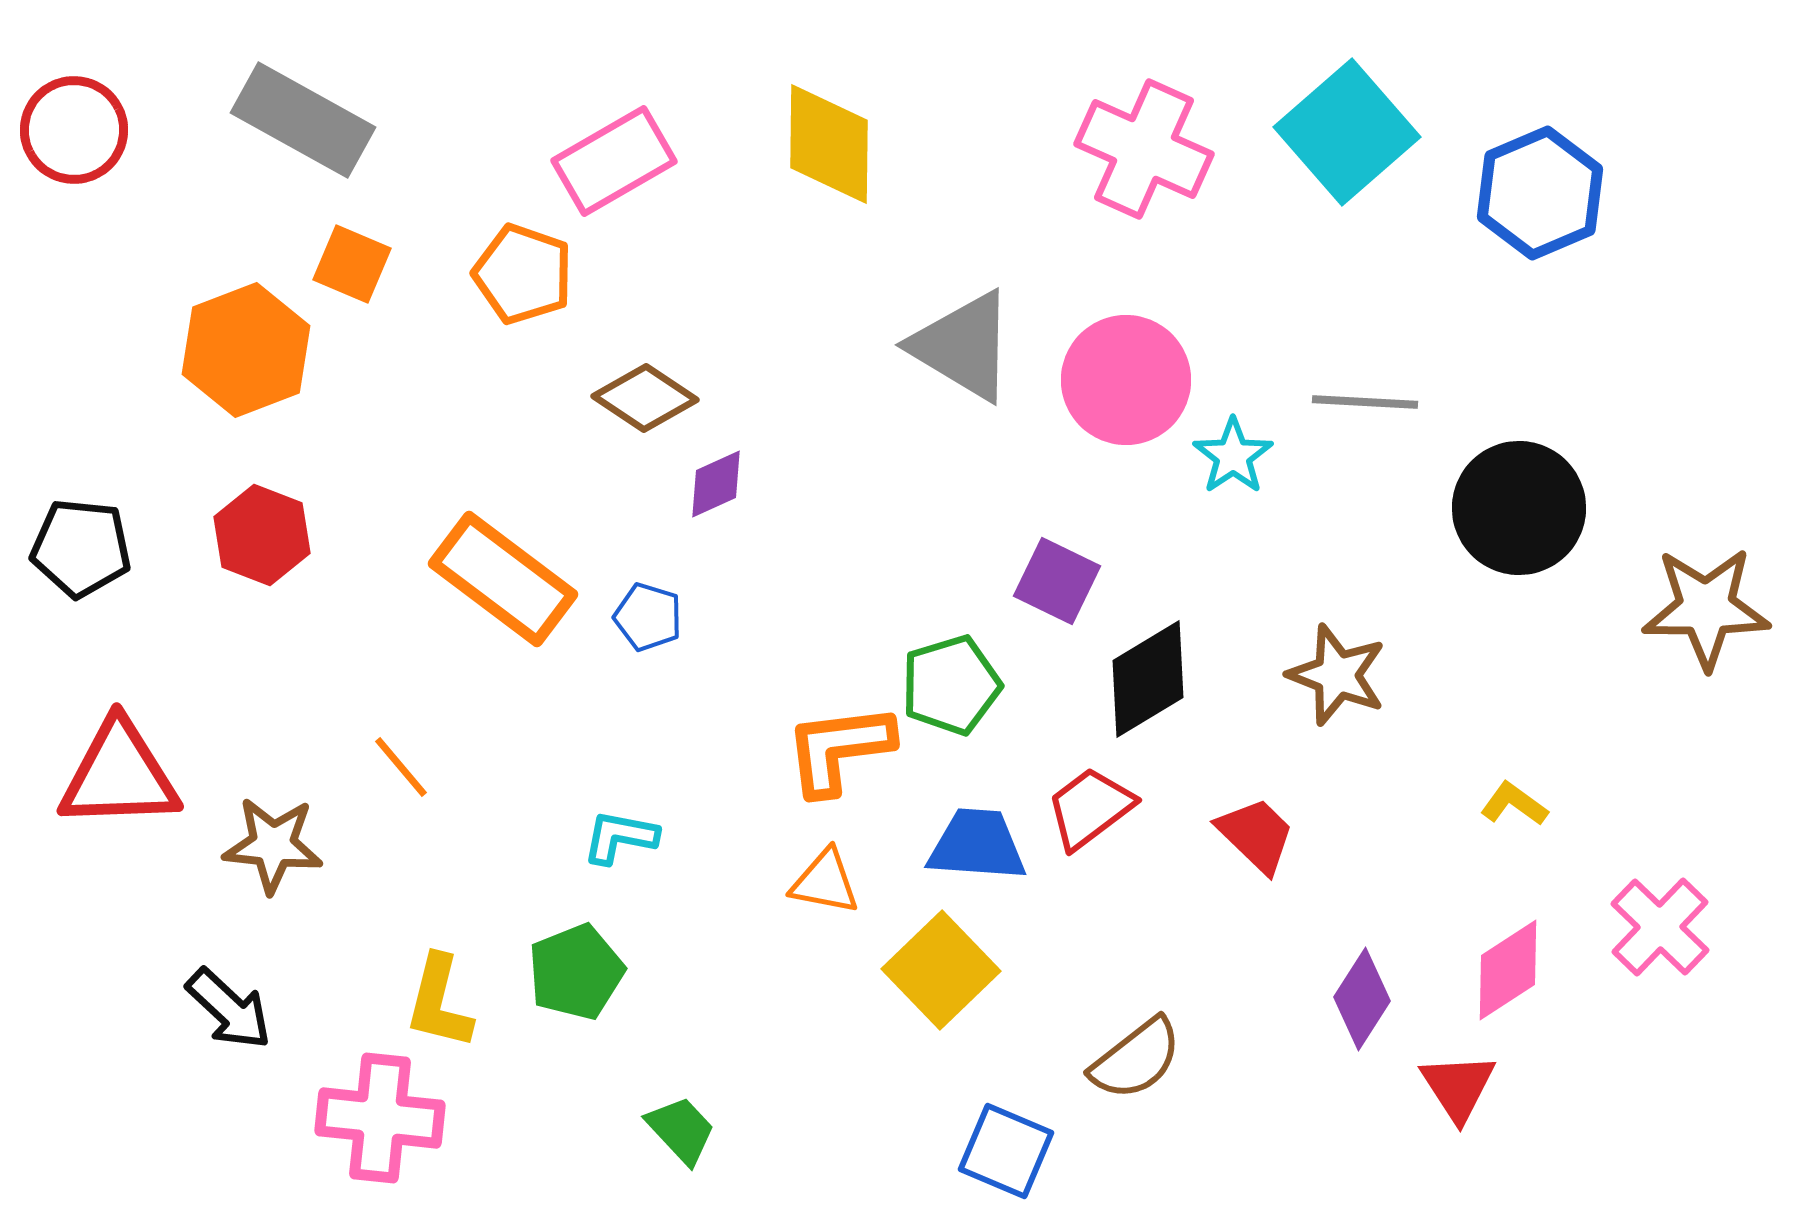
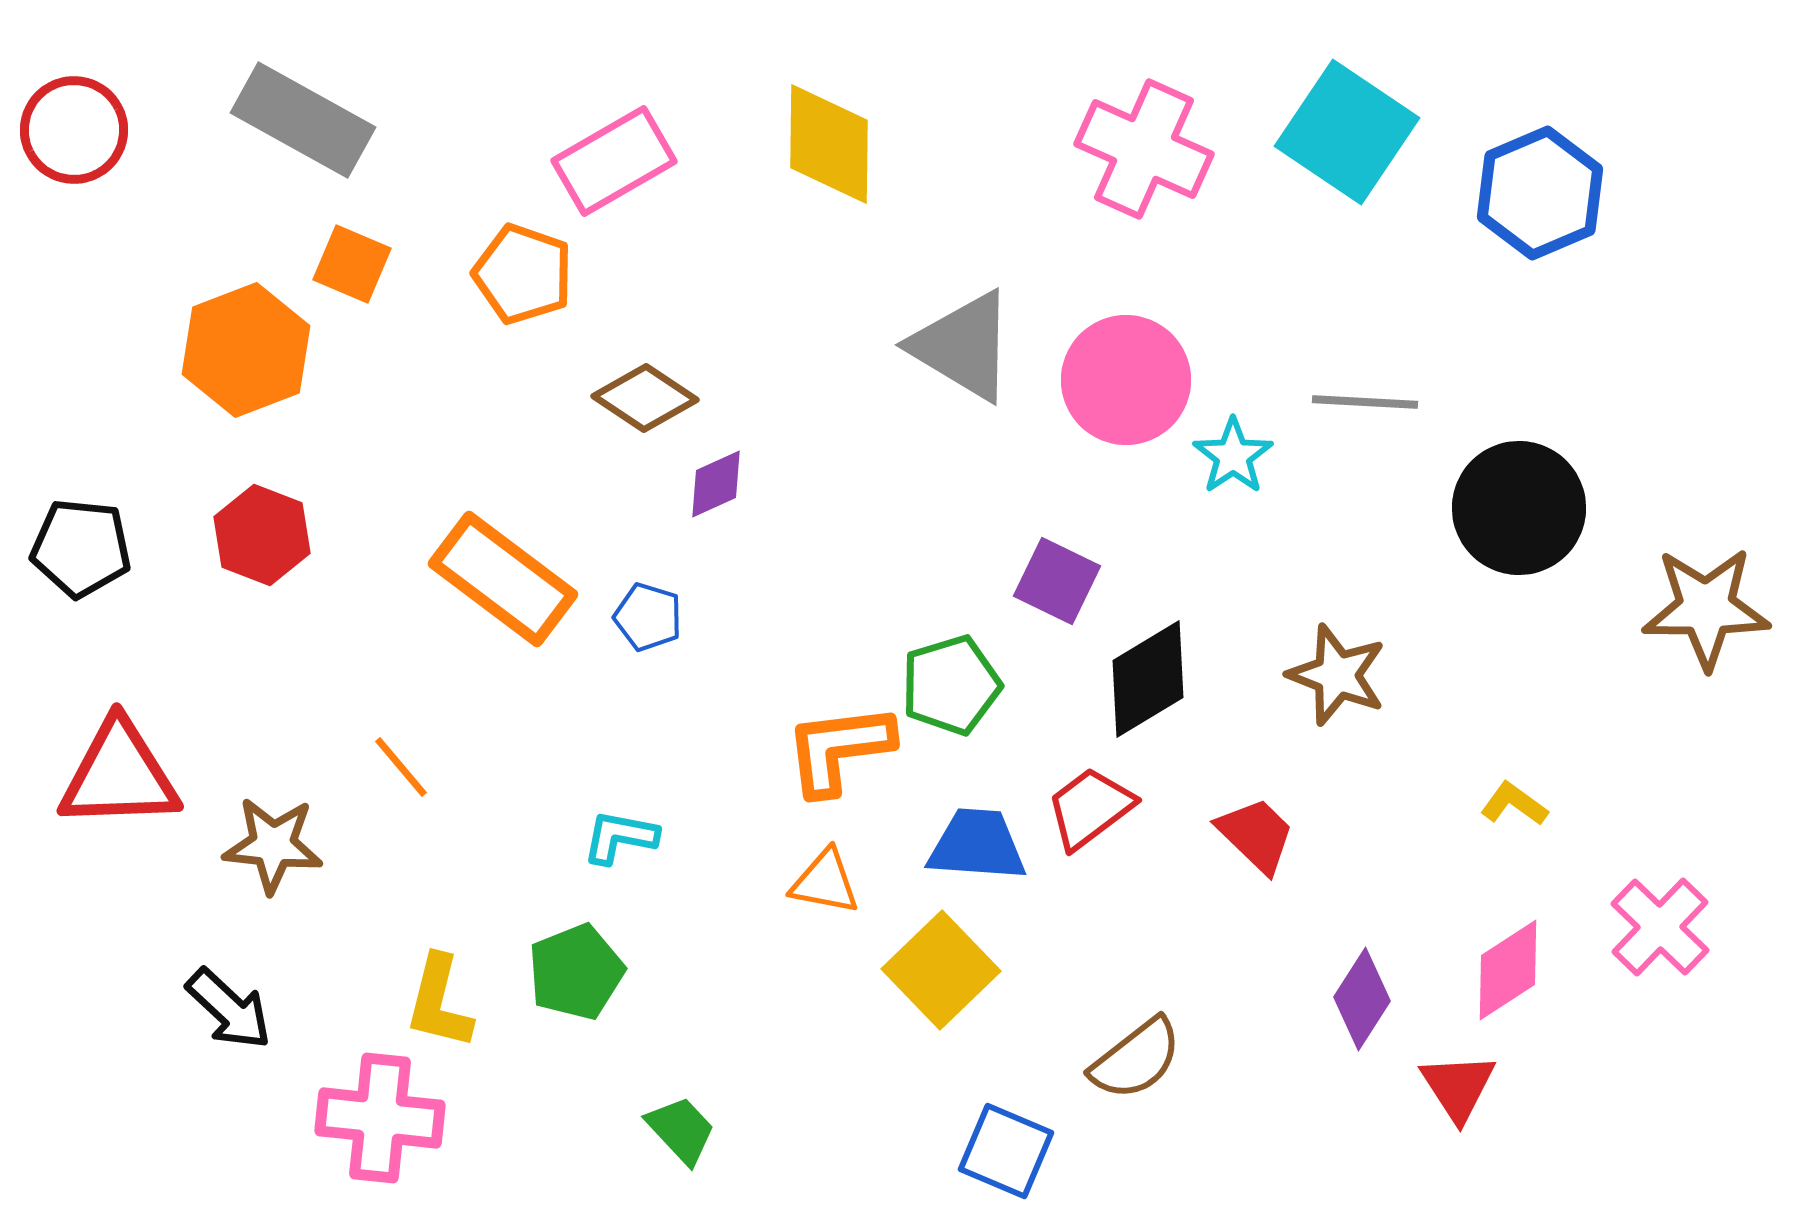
cyan square at (1347, 132): rotated 15 degrees counterclockwise
